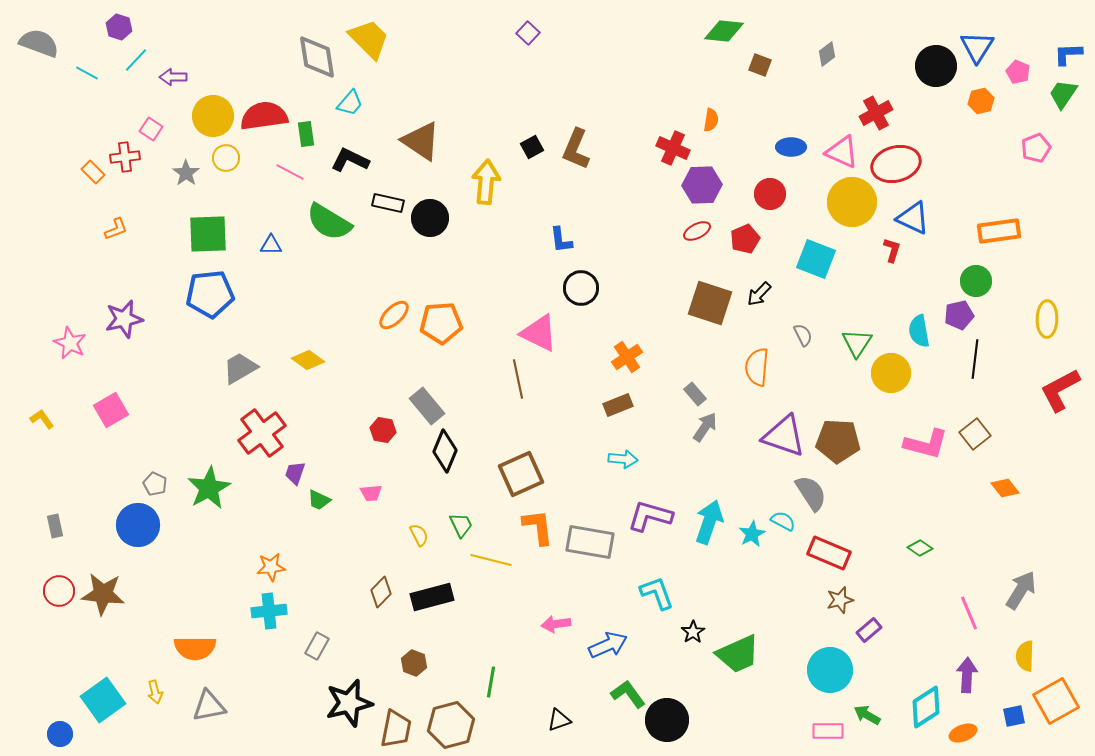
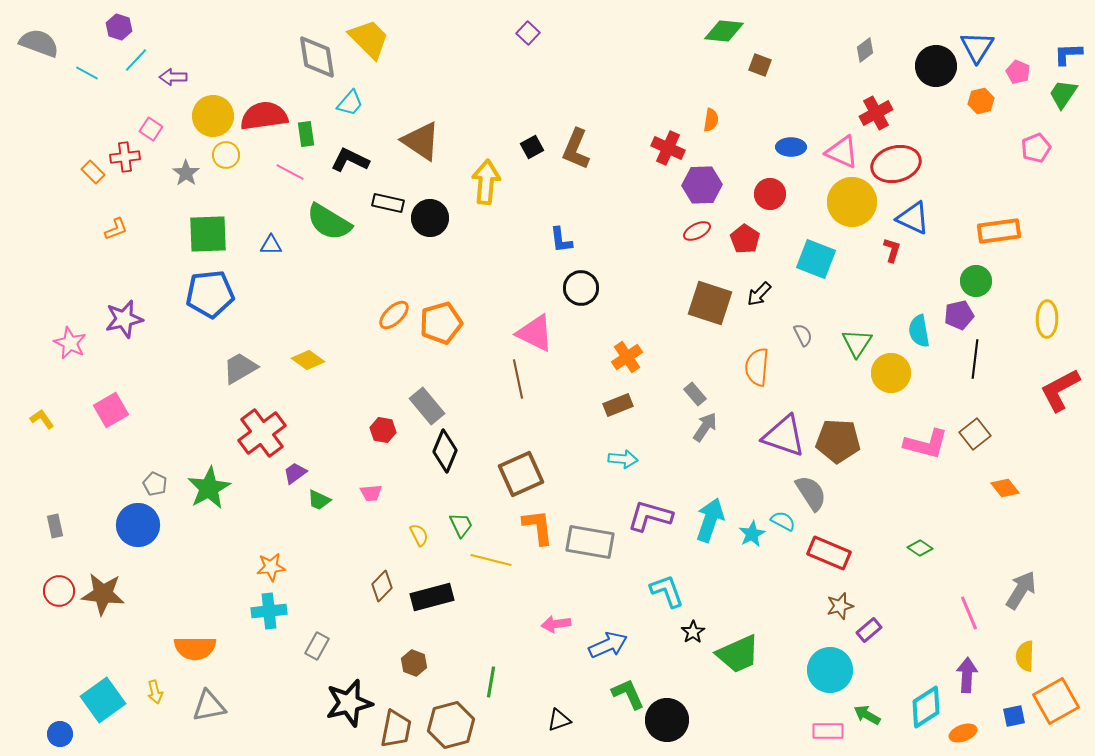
gray diamond at (827, 54): moved 38 px right, 4 px up
red cross at (673, 148): moved 5 px left
yellow circle at (226, 158): moved 3 px up
red pentagon at (745, 239): rotated 16 degrees counterclockwise
orange pentagon at (441, 323): rotated 12 degrees counterclockwise
pink triangle at (539, 333): moved 4 px left
purple trapezoid at (295, 473): rotated 35 degrees clockwise
cyan arrow at (709, 522): moved 1 px right, 2 px up
brown diamond at (381, 592): moved 1 px right, 6 px up
cyan L-shape at (657, 593): moved 10 px right, 2 px up
brown star at (840, 600): moved 6 px down
green L-shape at (628, 694): rotated 12 degrees clockwise
